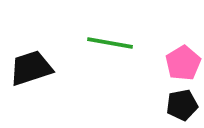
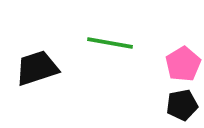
pink pentagon: moved 1 px down
black trapezoid: moved 6 px right
